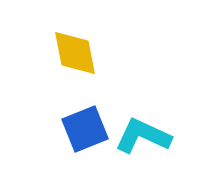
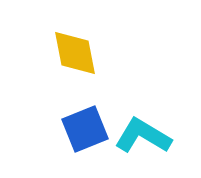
cyan L-shape: rotated 6 degrees clockwise
